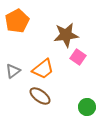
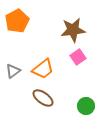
brown star: moved 7 px right, 5 px up
pink square: rotated 21 degrees clockwise
brown ellipse: moved 3 px right, 2 px down
green circle: moved 1 px left, 1 px up
